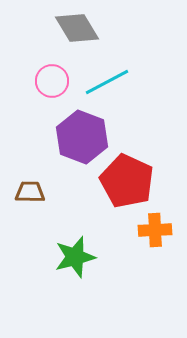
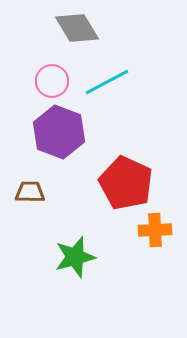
purple hexagon: moved 23 px left, 5 px up
red pentagon: moved 1 px left, 2 px down
